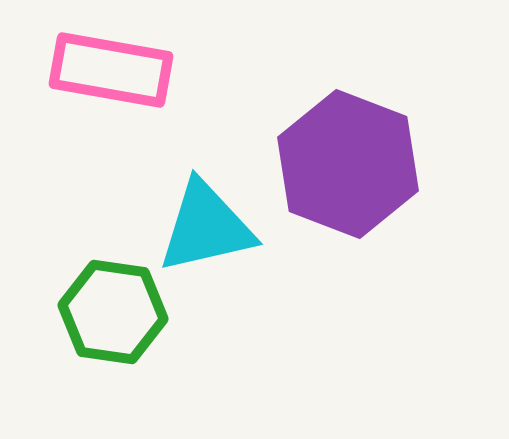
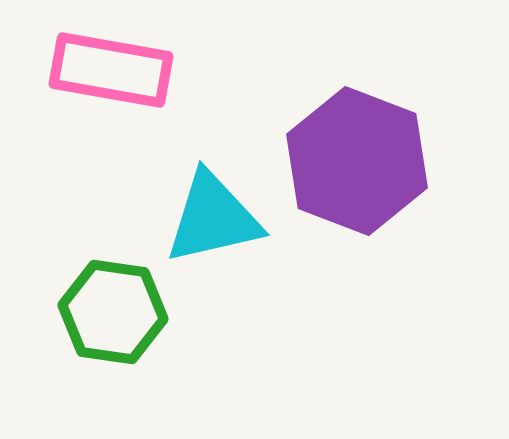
purple hexagon: moved 9 px right, 3 px up
cyan triangle: moved 7 px right, 9 px up
